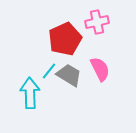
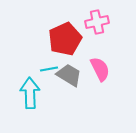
cyan line: moved 2 px up; rotated 42 degrees clockwise
